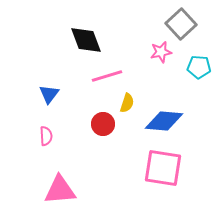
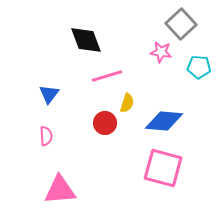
pink star: rotated 20 degrees clockwise
red circle: moved 2 px right, 1 px up
pink square: rotated 6 degrees clockwise
